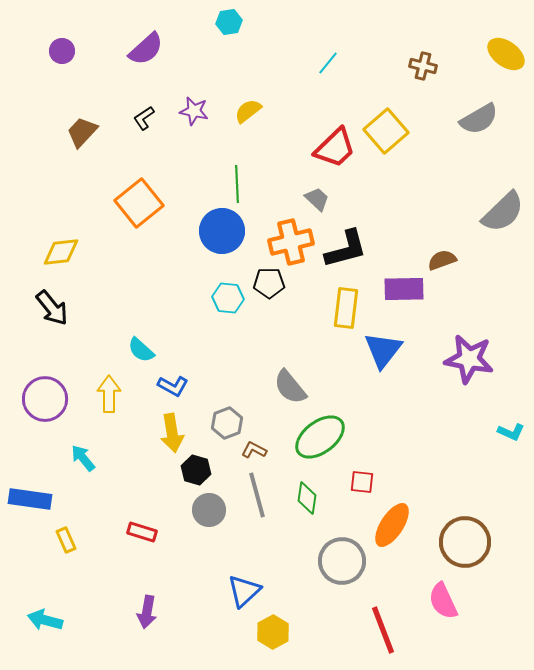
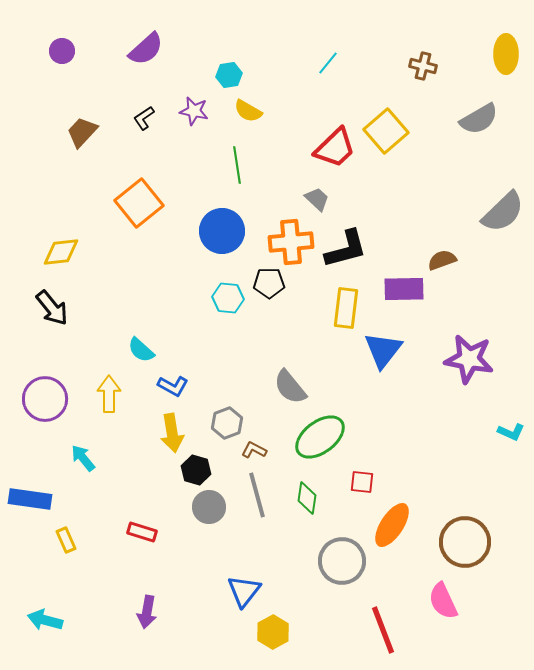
cyan hexagon at (229, 22): moved 53 px down
yellow ellipse at (506, 54): rotated 54 degrees clockwise
yellow semicircle at (248, 111): rotated 112 degrees counterclockwise
green line at (237, 184): moved 19 px up; rotated 6 degrees counterclockwise
orange cross at (291, 242): rotated 9 degrees clockwise
gray circle at (209, 510): moved 3 px up
blue triangle at (244, 591): rotated 9 degrees counterclockwise
